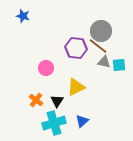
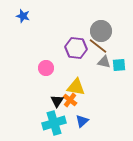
yellow triangle: rotated 36 degrees clockwise
orange cross: moved 34 px right
